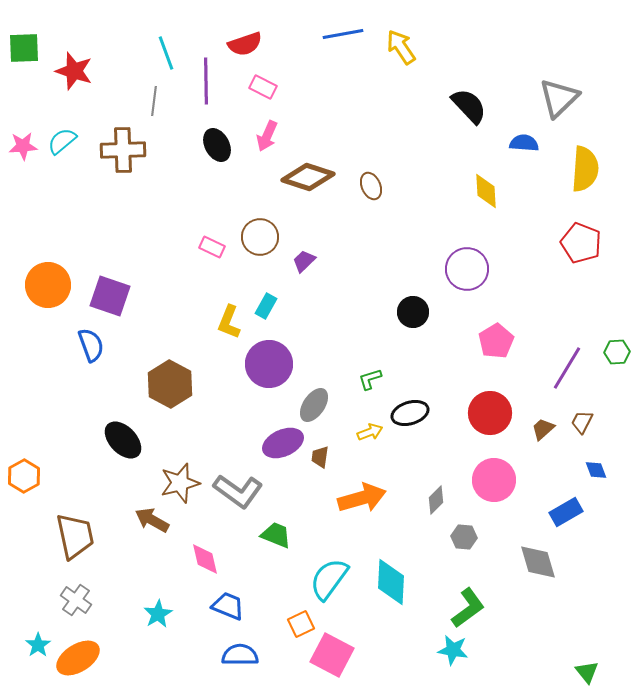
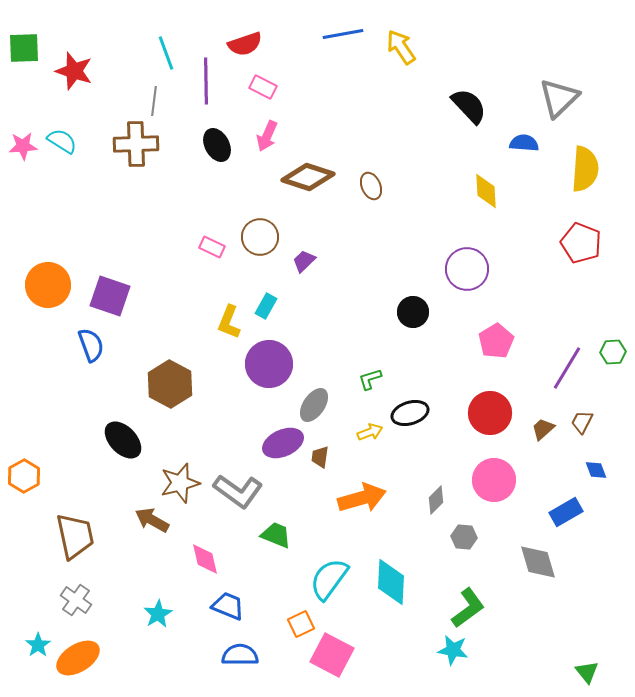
cyan semicircle at (62, 141): rotated 72 degrees clockwise
brown cross at (123, 150): moved 13 px right, 6 px up
green hexagon at (617, 352): moved 4 px left
